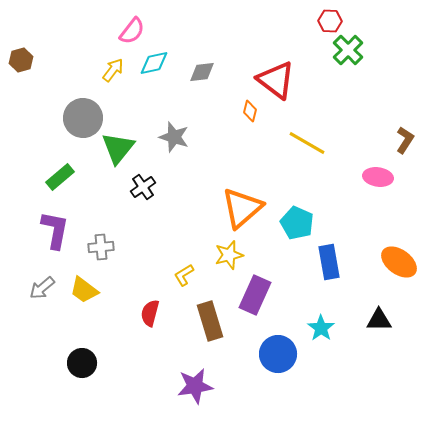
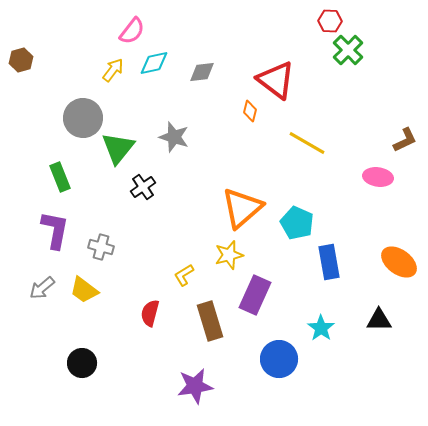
brown L-shape: rotated 32 degrees clockwise
green rectangle: rotated 72 degrees counterclockwise
gray cross: rotated 20 degrees clockwise
blue circle: moved 1 px right, 5 px down
